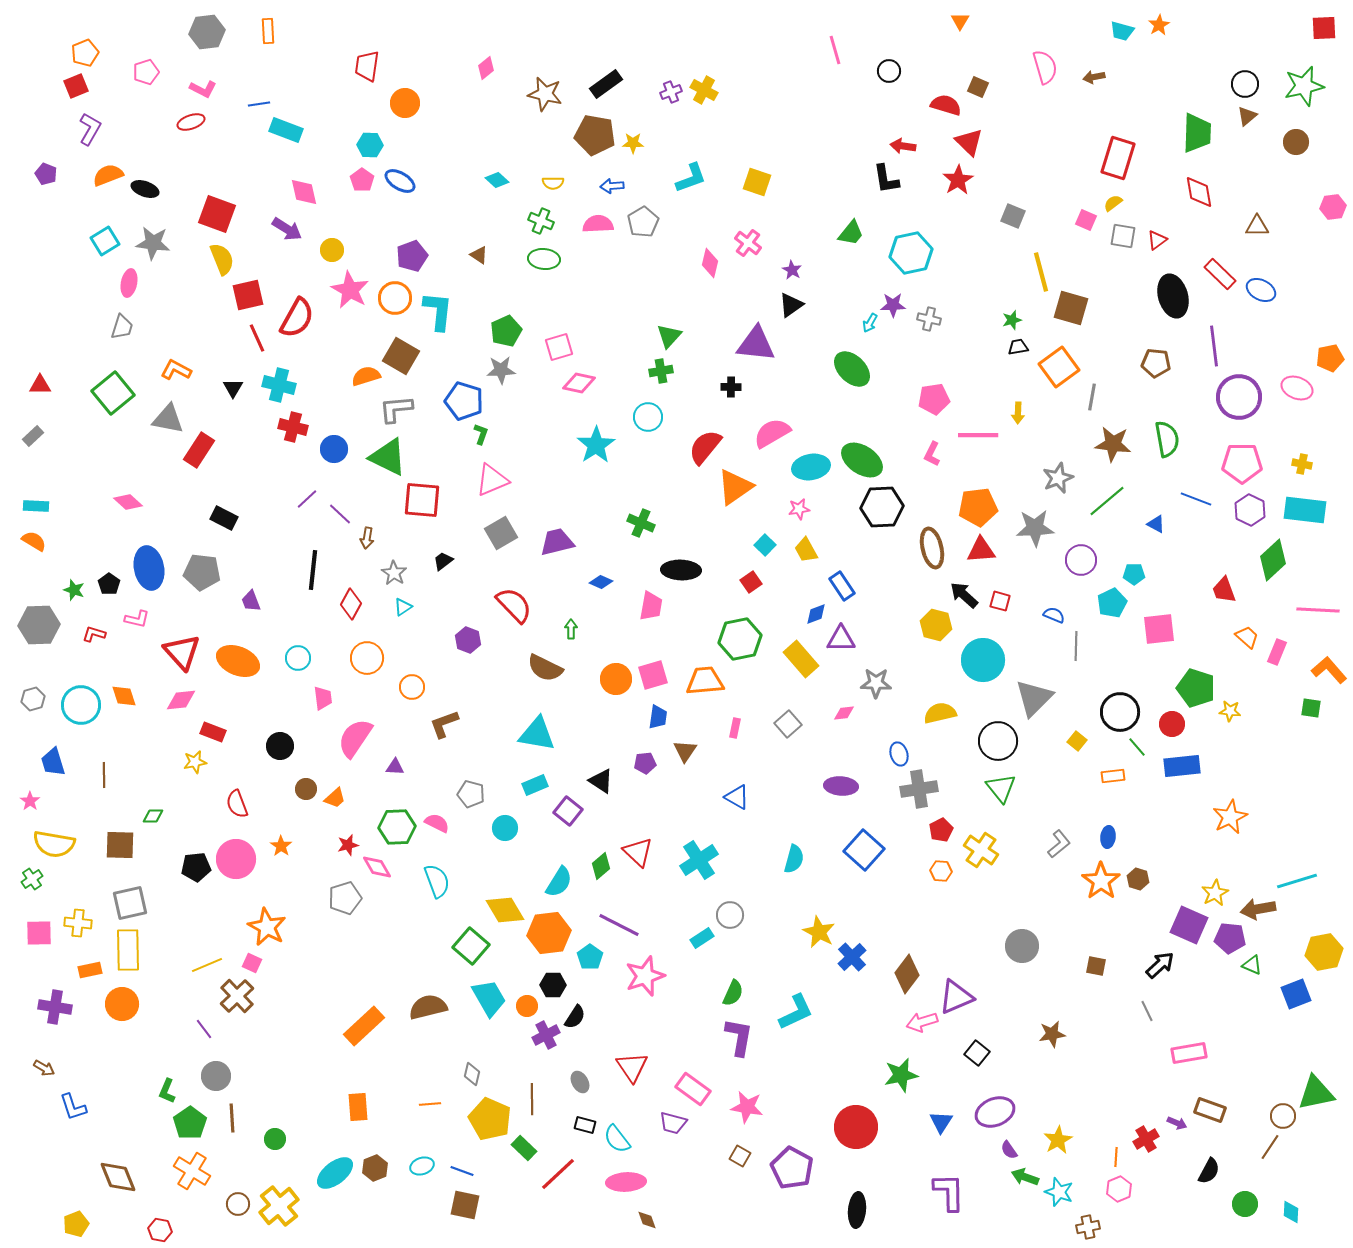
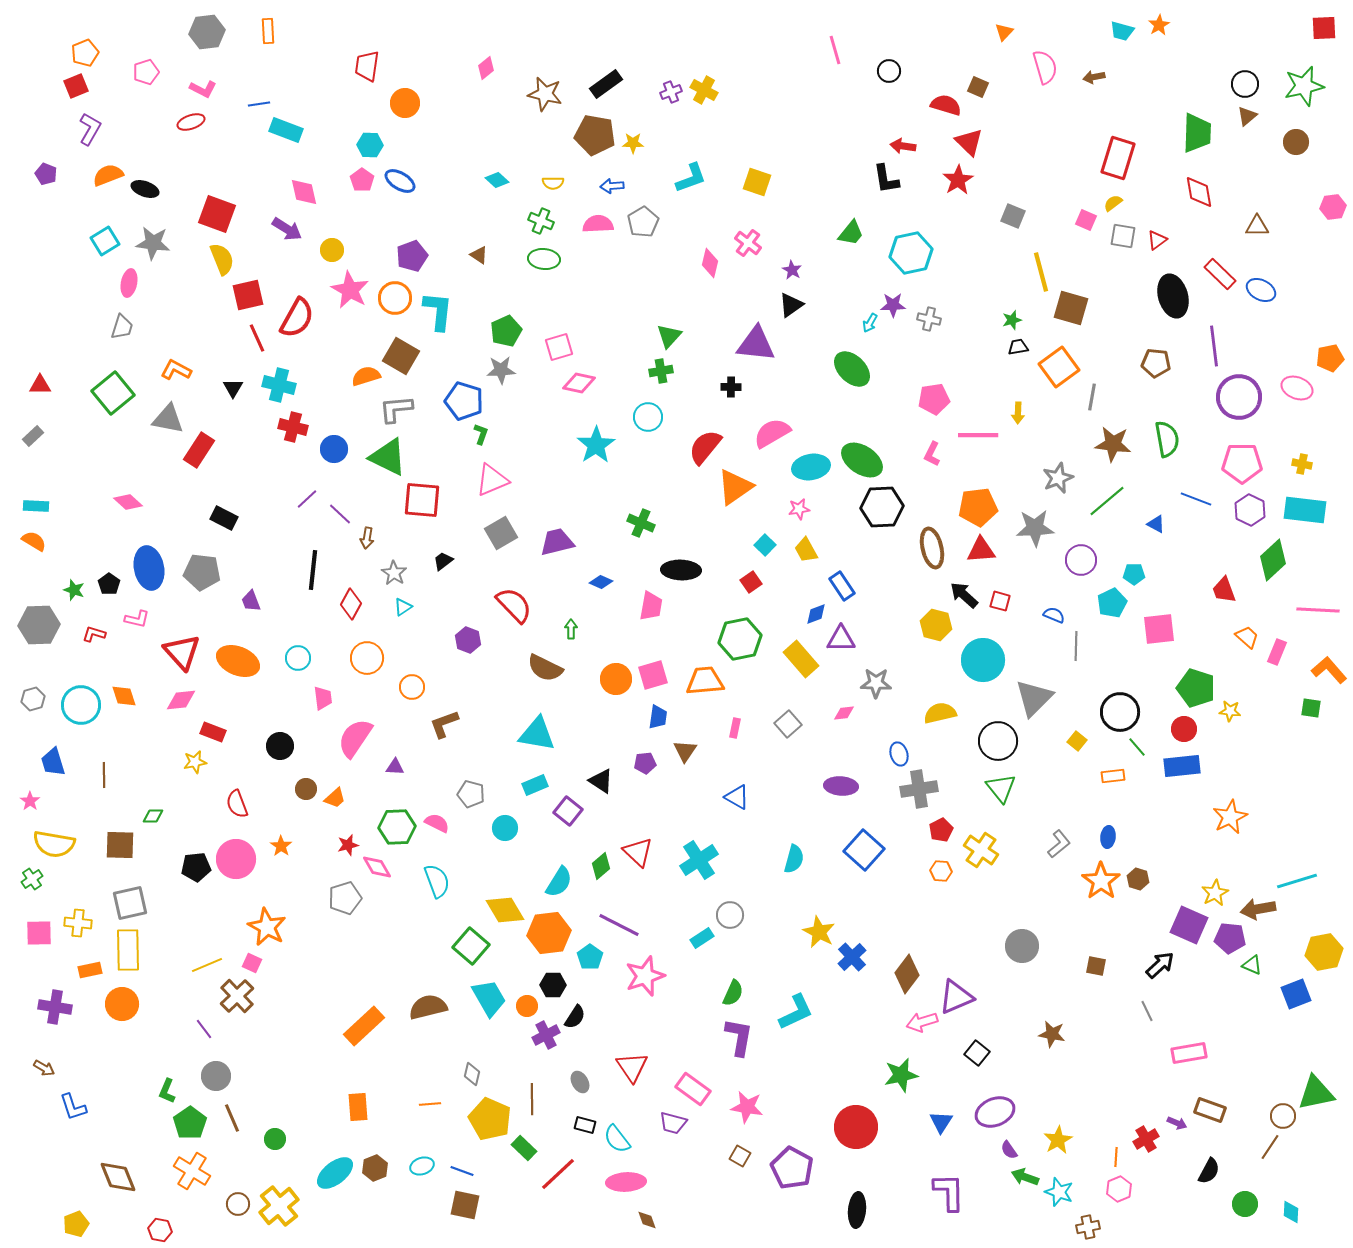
orange triangle at (960, 21): moved 44 px right, 11 px down; rotated 12 degrees clockwise
red circle at (1172, 724): moved 12 px right, 5 px down
brown star at (1052, 1034): rotated 20 degrees clockwise
brown line at (232, 1118): rotated 20 degrees counterclockwise
